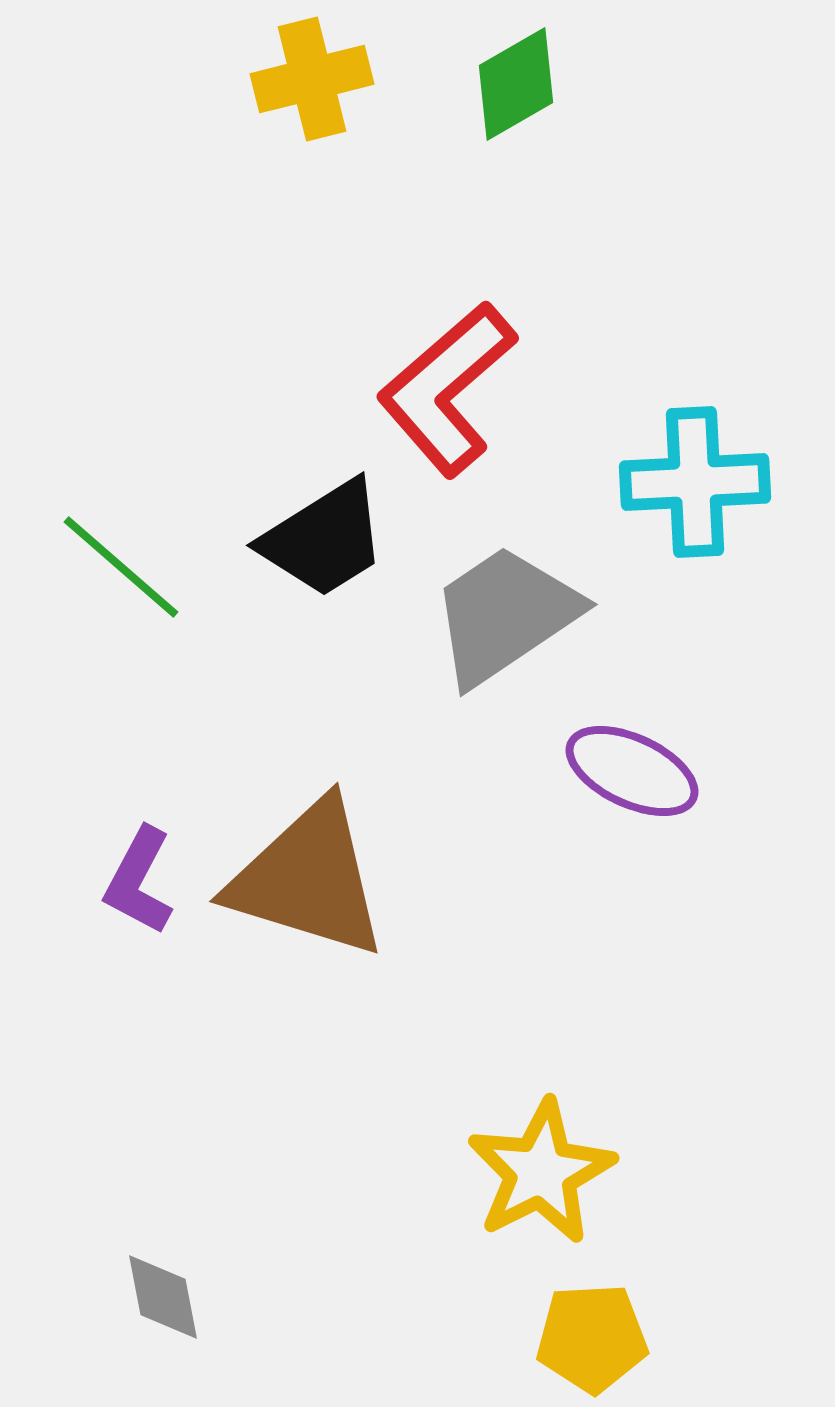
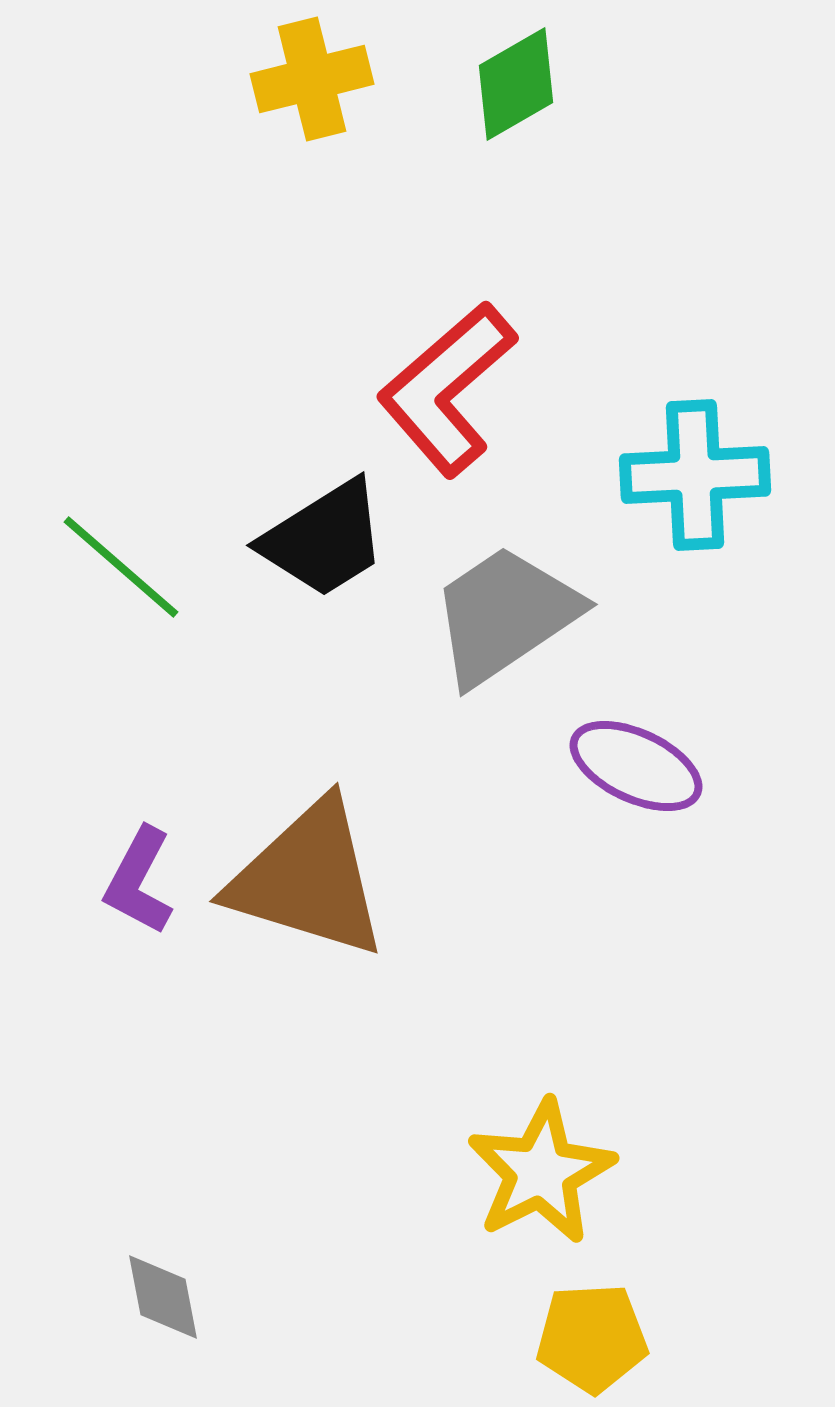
cyan cross: moved 7 px up
purple ellipse: moved 4 px right, 5 px up
